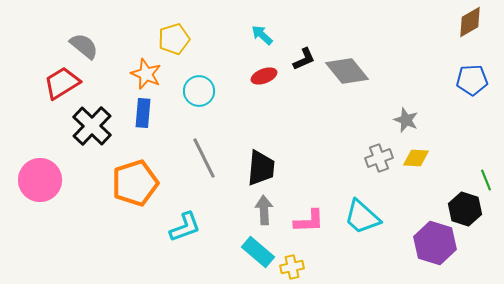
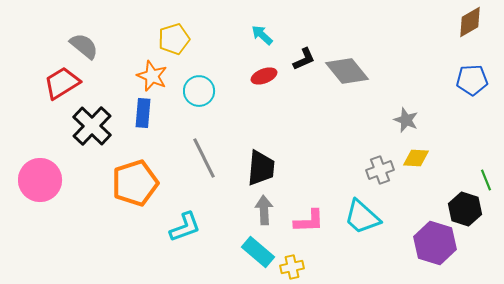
orange star: moved 6 px right, 2 px down
gray cross: moved 1 px right, 12 px down
